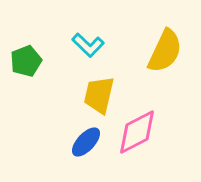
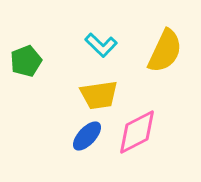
cyan L-shape: moved 13 px right
yellow trapezoid: rotated 111 degrees counterclockwise
blue ellipse: moved 1 px right, 6 px up
